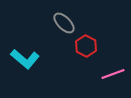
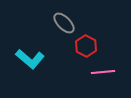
cyan L-shape: moved 5 px right
pink line: moved 10 px left, 2 px up; rotated 15 degrees clockwise
